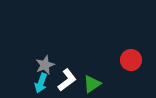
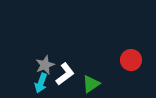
white L-shape: moved 2 px left, 6 px up
green triangle: moved 1 px left
